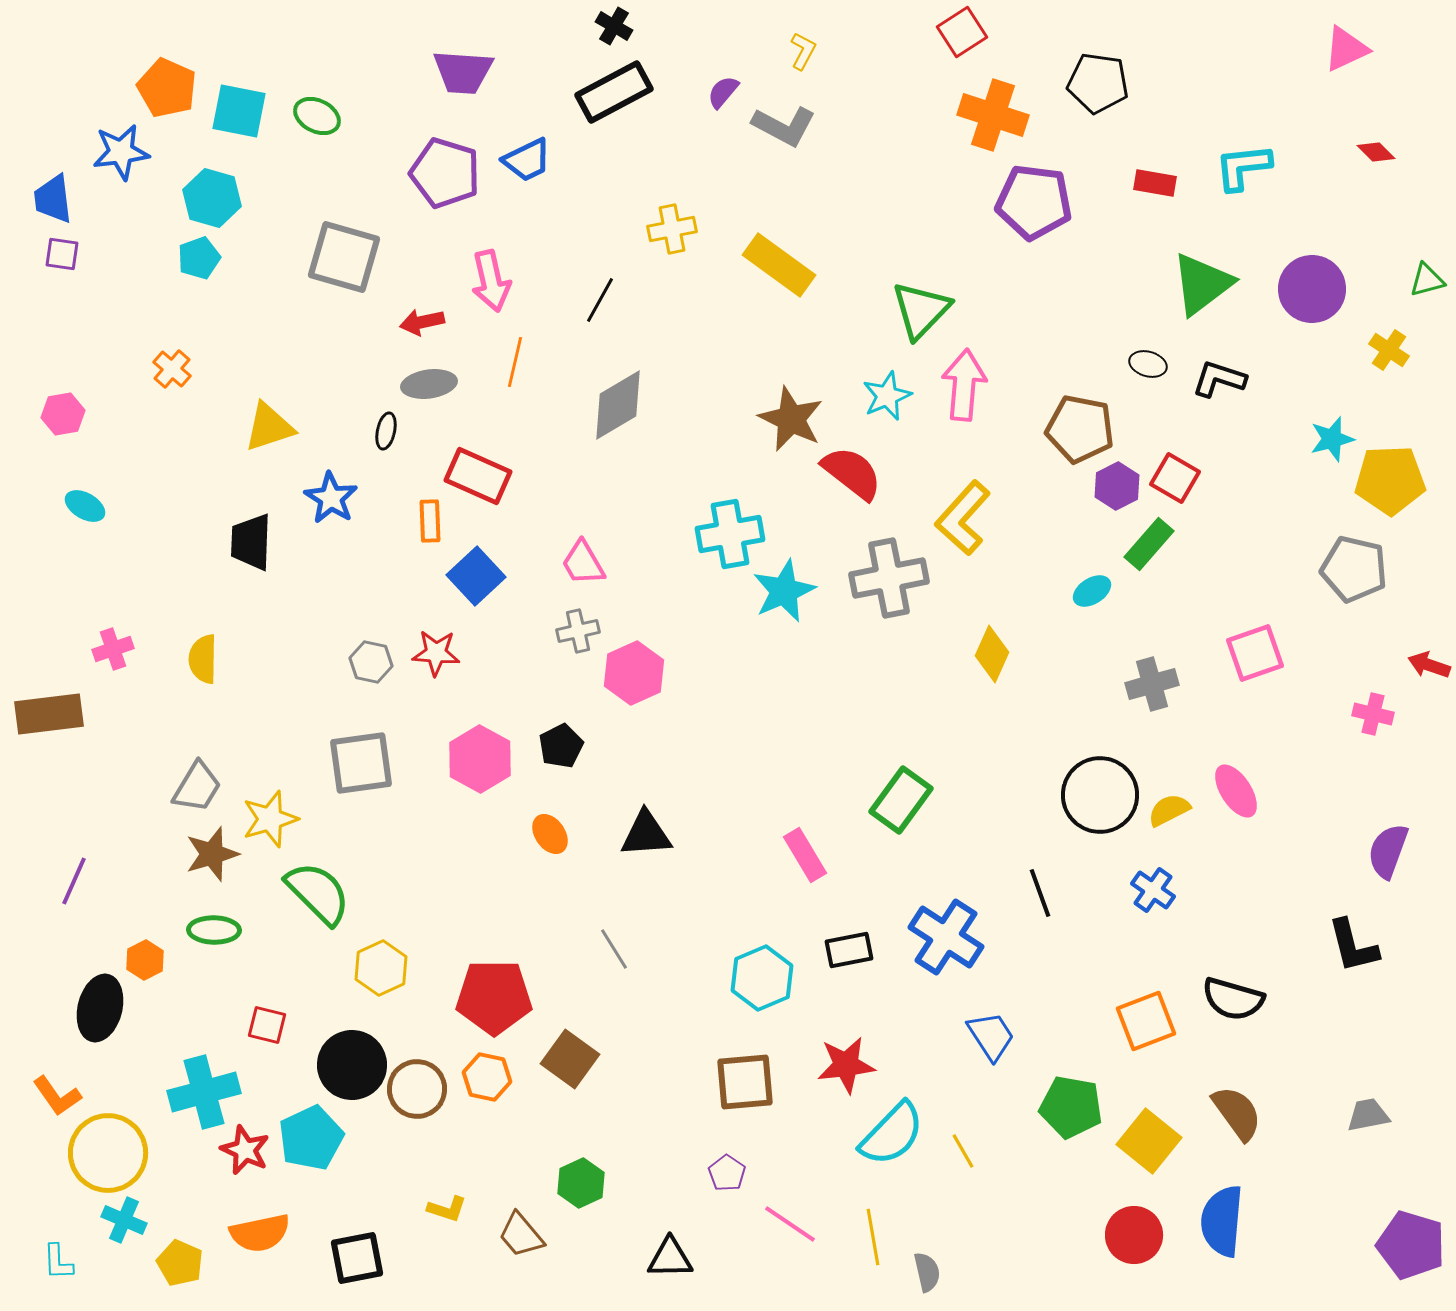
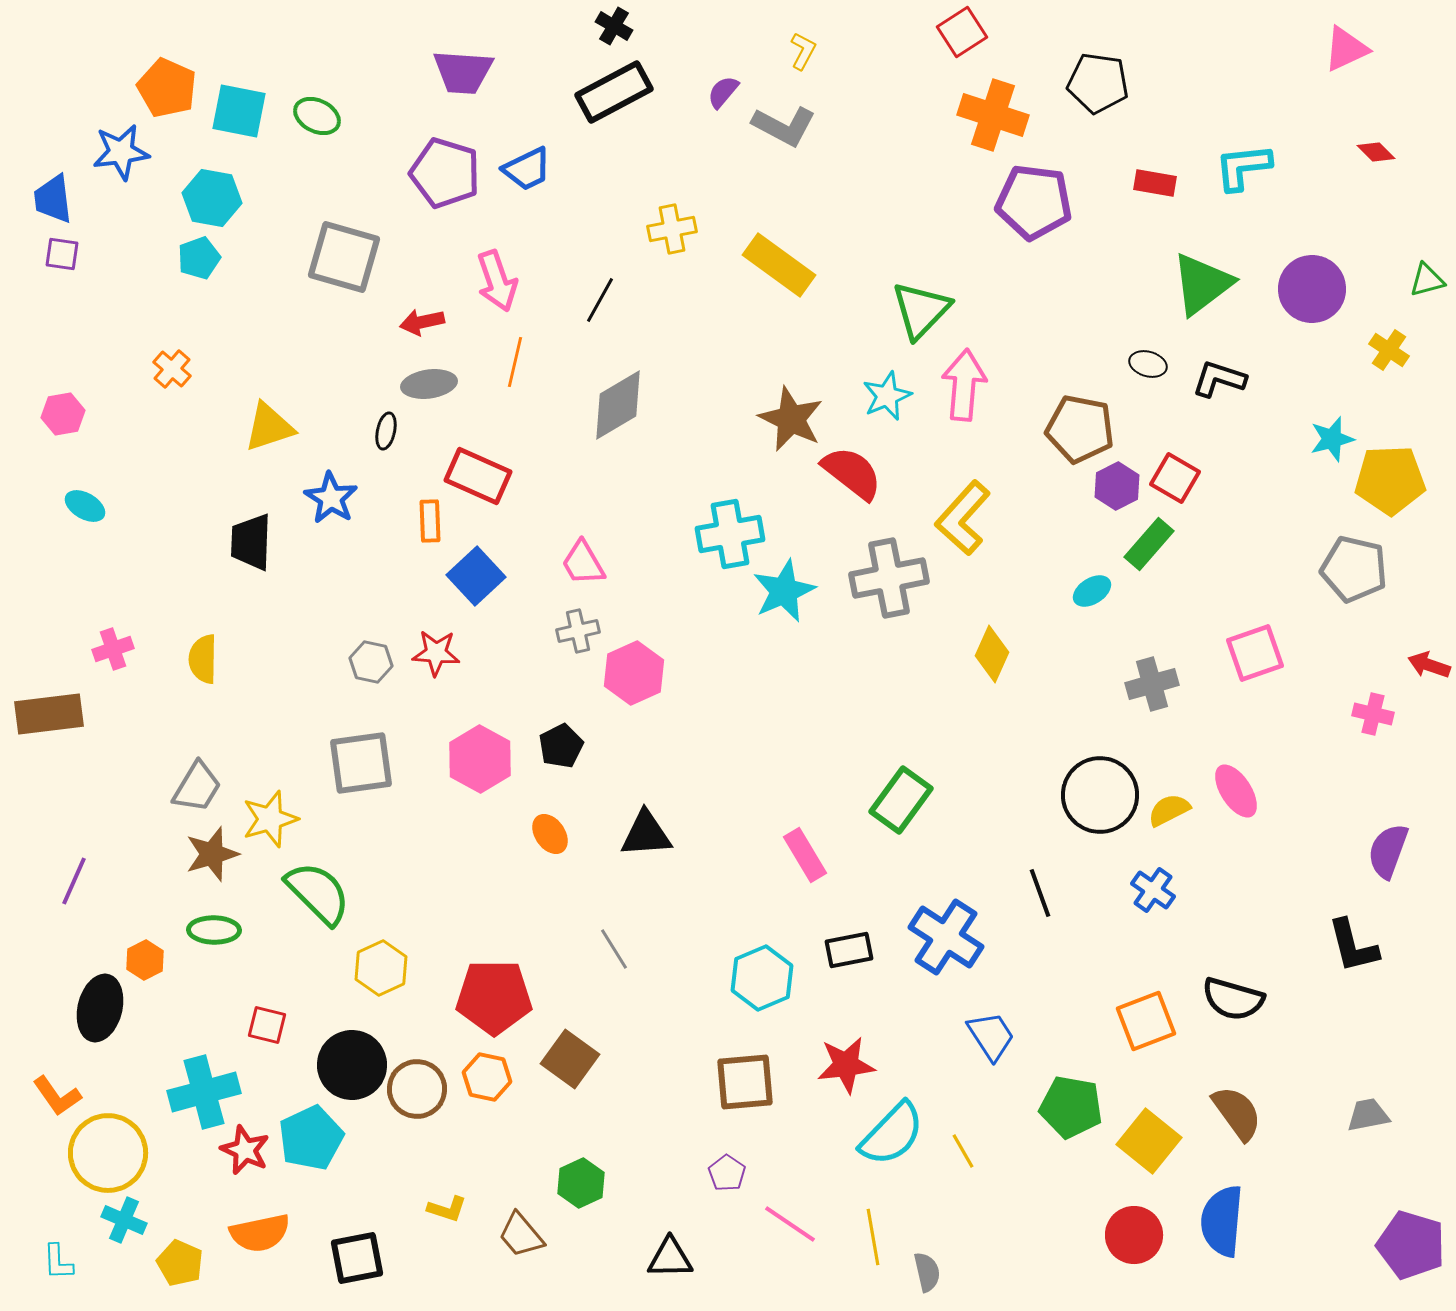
blue trapezoid at (527, 160): moved 9 px down
cyan hexagon at (212, 198): rotated 6 degrees counterclockwise
pink arrow at (491, 281): moved 6 px right; rotated 6 degrees counterclockwise
